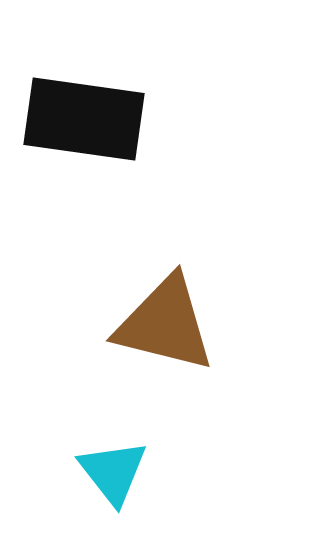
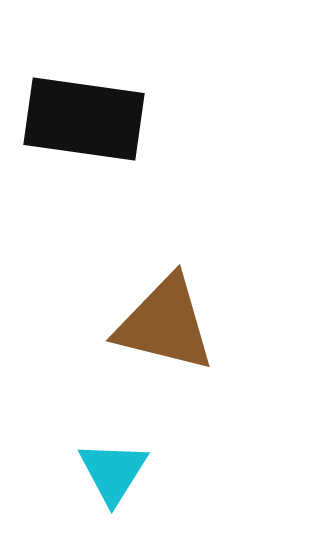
cyan triangle: rotated 10 degrees clockwise
